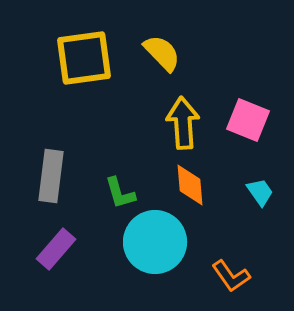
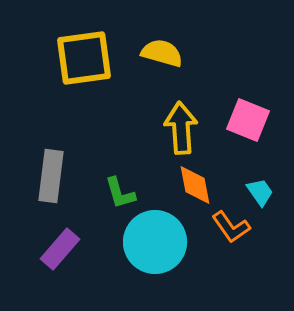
yellow semicircle: rotated 30 degrees counterclockwise
yellow arrow: moved 2 px left, 5 px down
orange diamond: moved 5 px right; rotated 6 degrees counterclockwise
purple rectangle: moved 4 px right
orange L-shape: moved 49 px up
